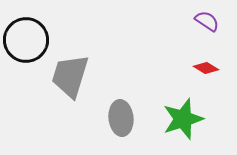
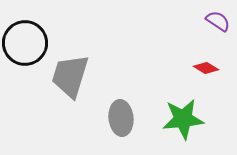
purple semicircle: moved 11 px right
black circle: moved 1 px left, 3 px down
green star: rotated 12 degrees clockwise
